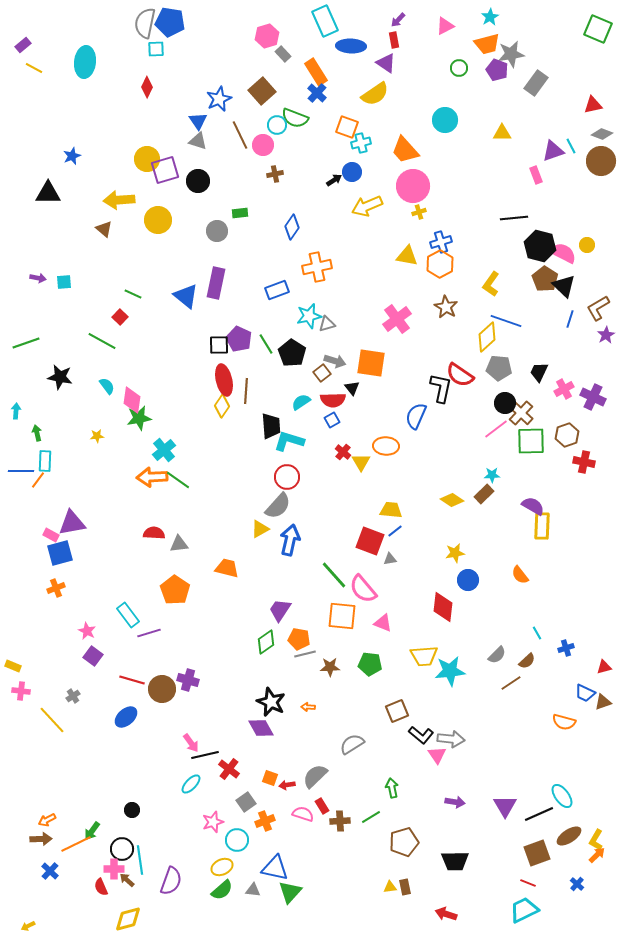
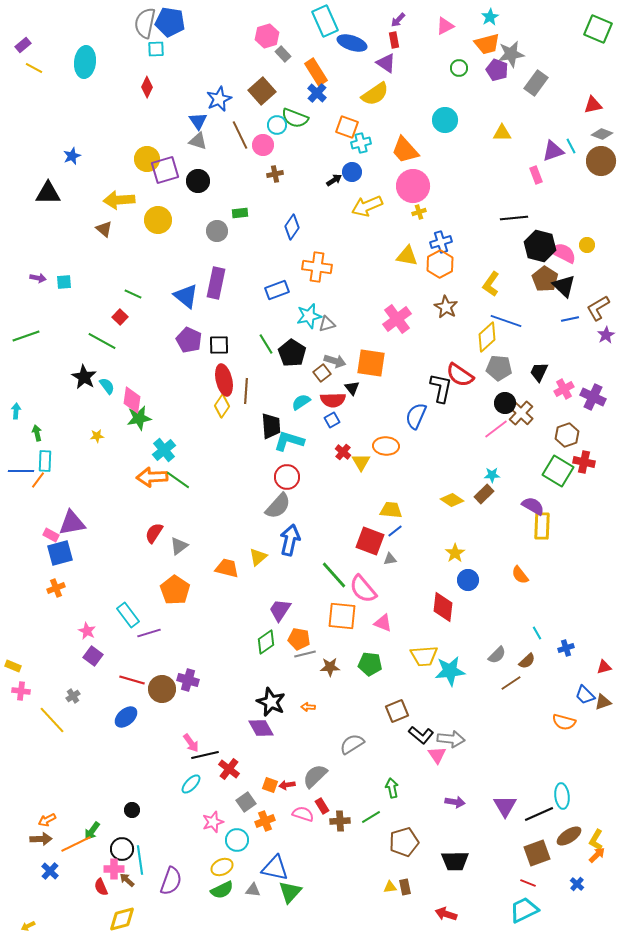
blue ellipse at (351, 46): moved 1 px right, 3 px up; rotated 16 degrees clockwise
orange cross at (317, 267): rotated 20 degrees clockwise
blue line at (570, 319): rotated 60 degrees clockwise
purple pentagon at (239, 339): moved 50 px left, 1 px down
green line at (26, 343): moved 7 px up
black star at (60, 377): moved 24 px right; rotated 20 degrees clockwise
green square at (531, 441): moved 27 px right, 30 px down; rotated 32 degrees clockwise
yellow triangle at (260, 529): moved 2 px left, 28 px down; rotated 12 degrees counterclockwise
red semicircle at (154, 533): rotated 60 degrees counterclockwise
gray triangle at (179, 544): moved 2 px down; rotated 30 degrees counterclockwise
yellow star at (455, 553): rotated 24 degrees counterclockwise
blue trapezoid at (585, 693): moved 2 px down; rotated 20 degrees clockwise
orange square at (270, 778): moved 7 px down
cyan ellipse at (562, 796): rotated 30 degrees clockwise
green semicircle at (222, 890): rotated 15 degrees clockwise
yellow diamond at (128, 919): moved 6 px left
